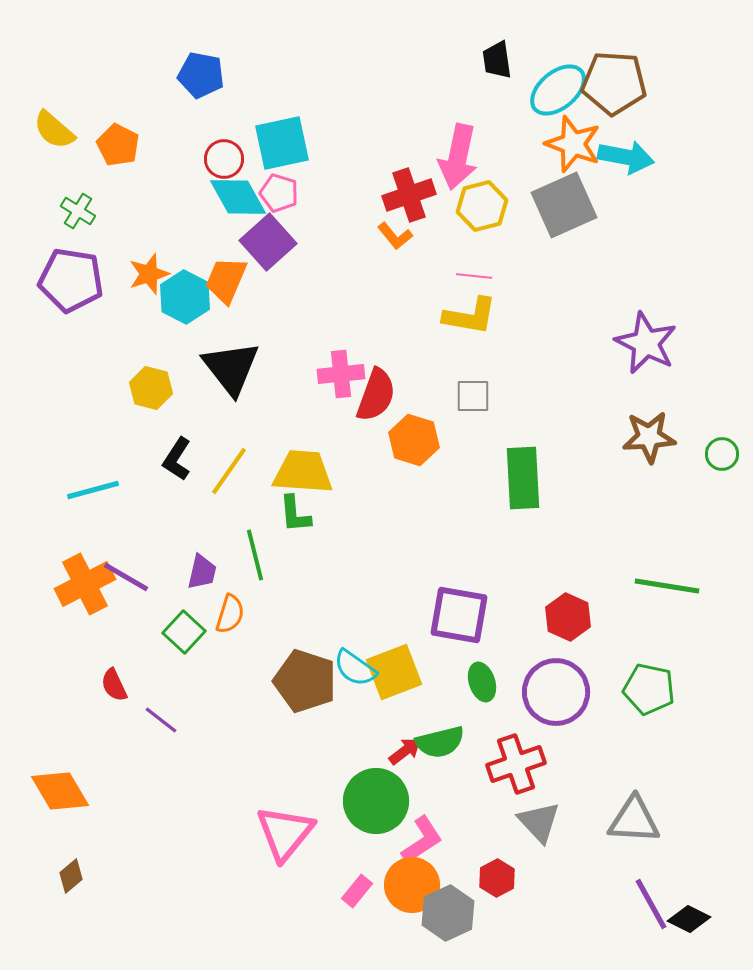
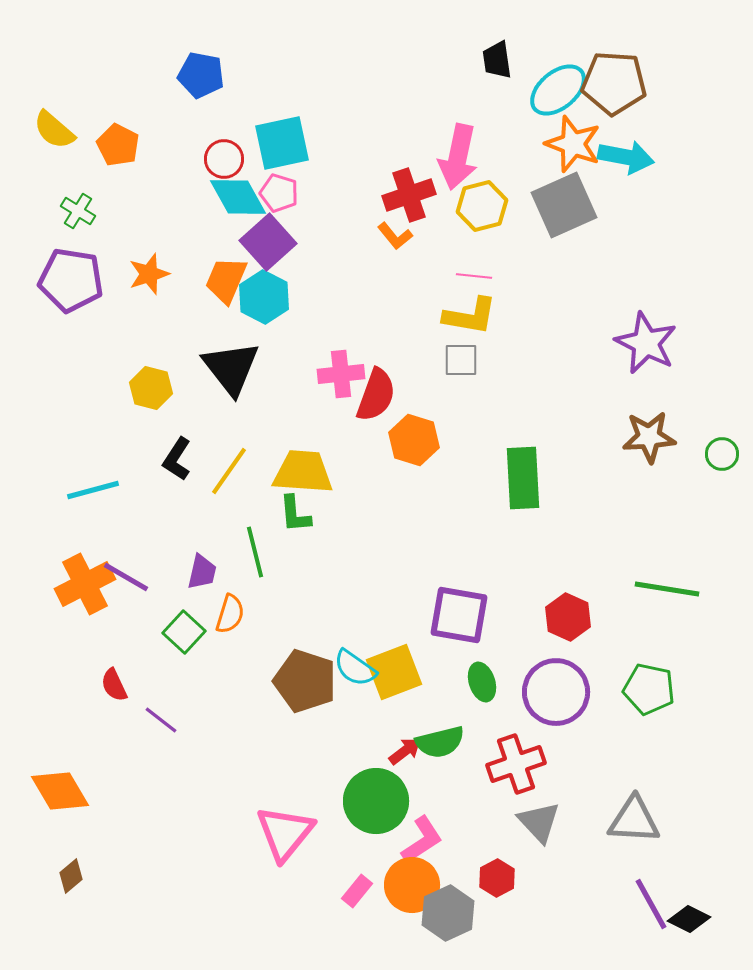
cyan hexagon at (185, 297): moved 79 px right
gray square at (473, 396): moved 12 px left, 36 px up
green line at (255, 555): moved 3 px up
green line at (667, 586): moved 3 px down
